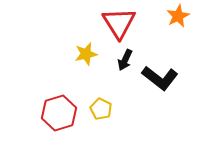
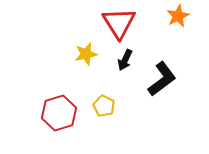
black L-shape: moved 2 px right, 1 px down; rotated 75 degrees counterclockwise
yellow pentagon: moved 3 px right, 3 px up
